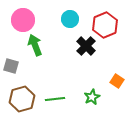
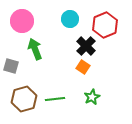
pink circle: moved 1 px left, 1 px down
green arrow: moved 4 px down
orange square: moved 34 px left, 14 px up
brown hexagon: moved 2 px right
